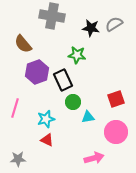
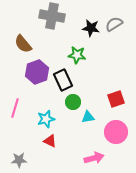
red triangle: moved 3 px right, 1 px down
gray star: moved 1 px right, 1 px down
